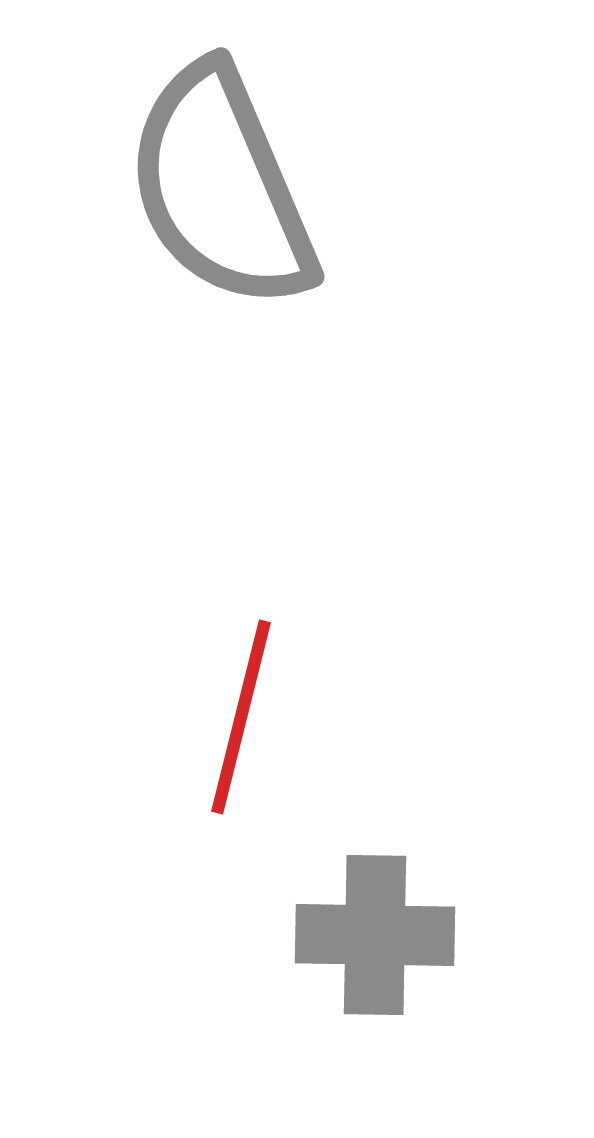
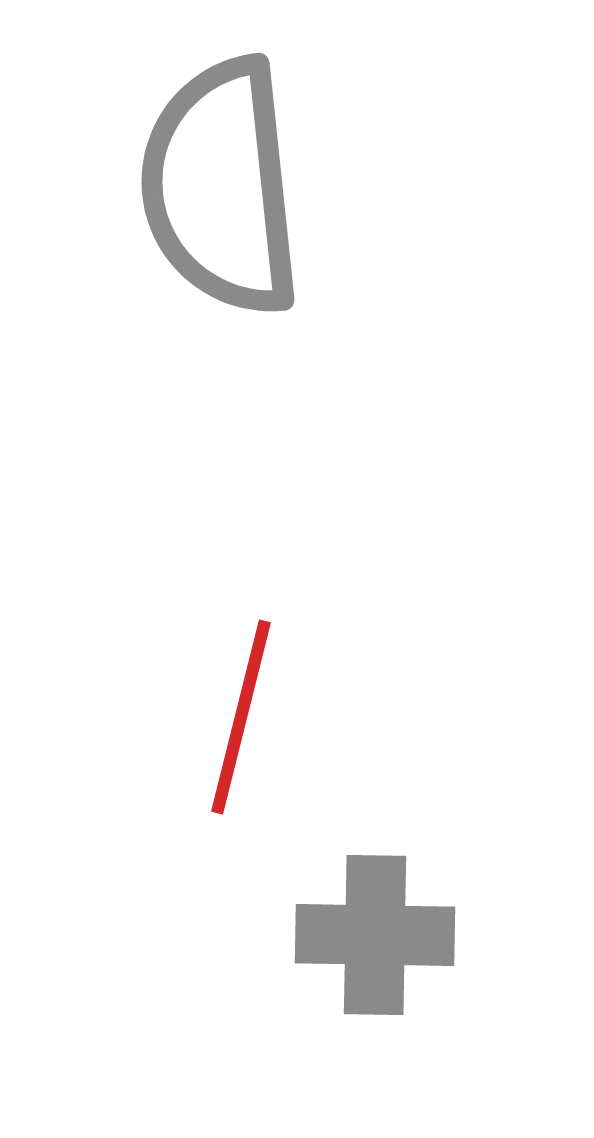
gray semicircle: rotated 17 degrees clockwise
